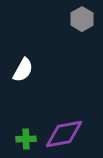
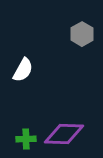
gray hexagon: moved 15 px down
purple diamond: rotated 12 degrees clockwise
